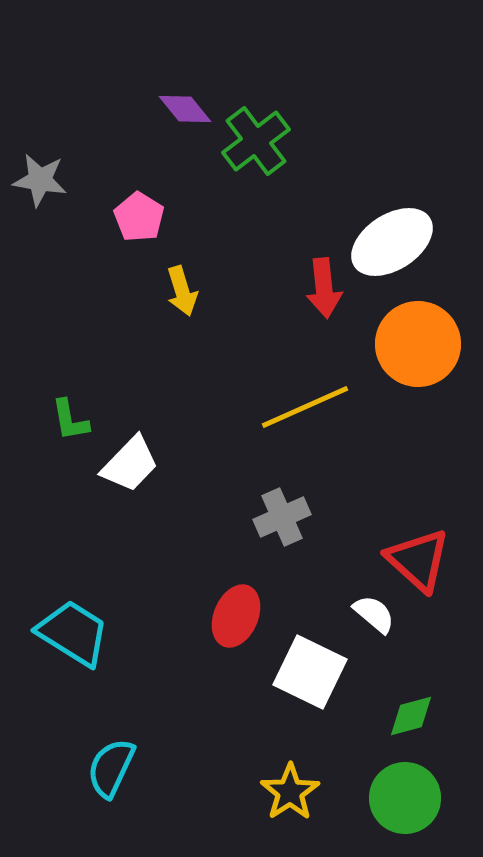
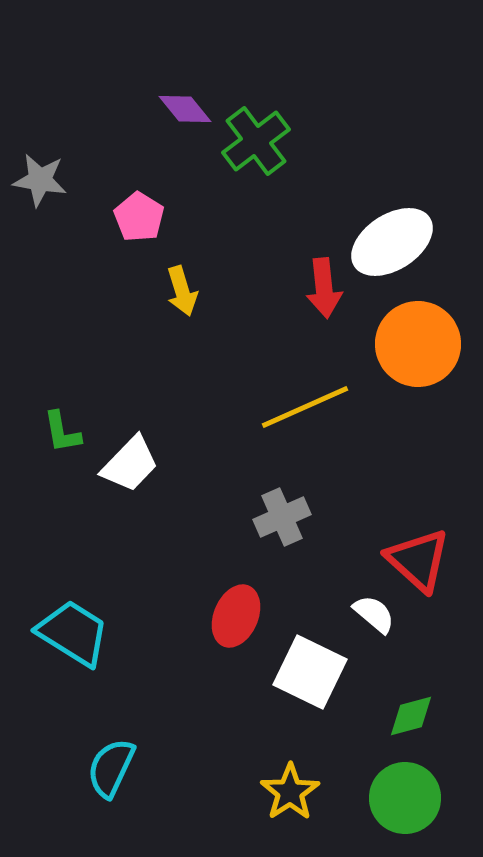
green L-shape: moved 8 px left, 12 px down
